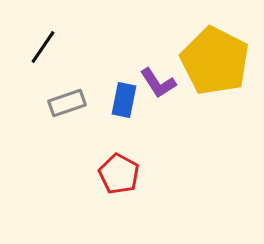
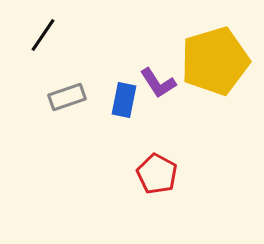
black line: moved 12 px up
yellow pentagon: rotated 28 degrees clockwise
gray rectangle: moved 6 px up
red pentagon: moved 38 px right
